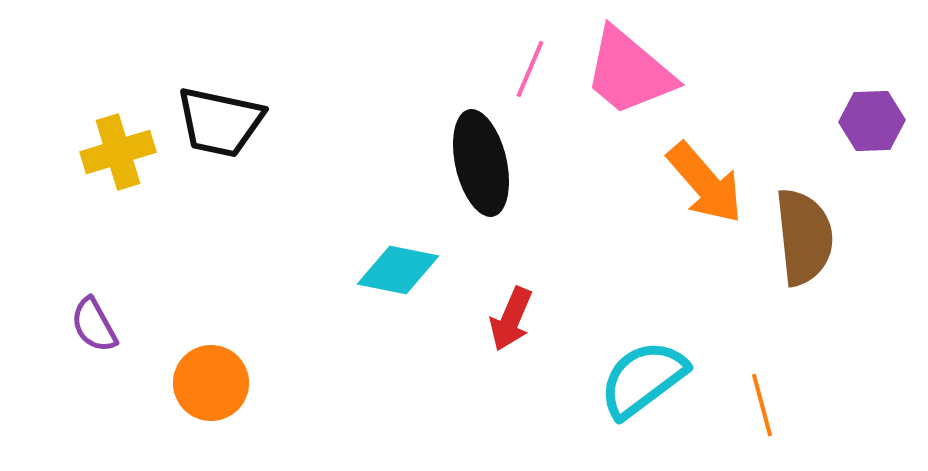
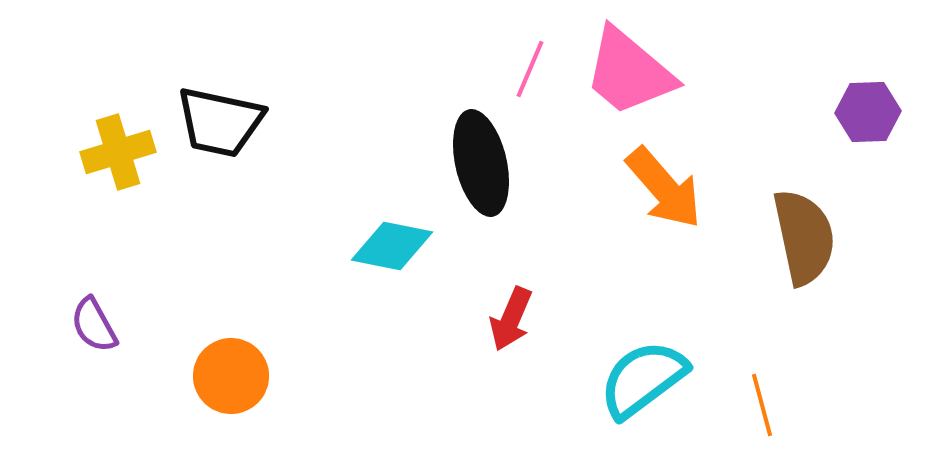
purple hexagon: moved 4 px left, 9 px up
orange arrow: moved 41 px left, 5 px down
brown semicircle: rotated 6 degrees counterclockwise
cyan diamond: moved 6 px left, 24 px up
orange circle: moved 20 px right, 7 px up
